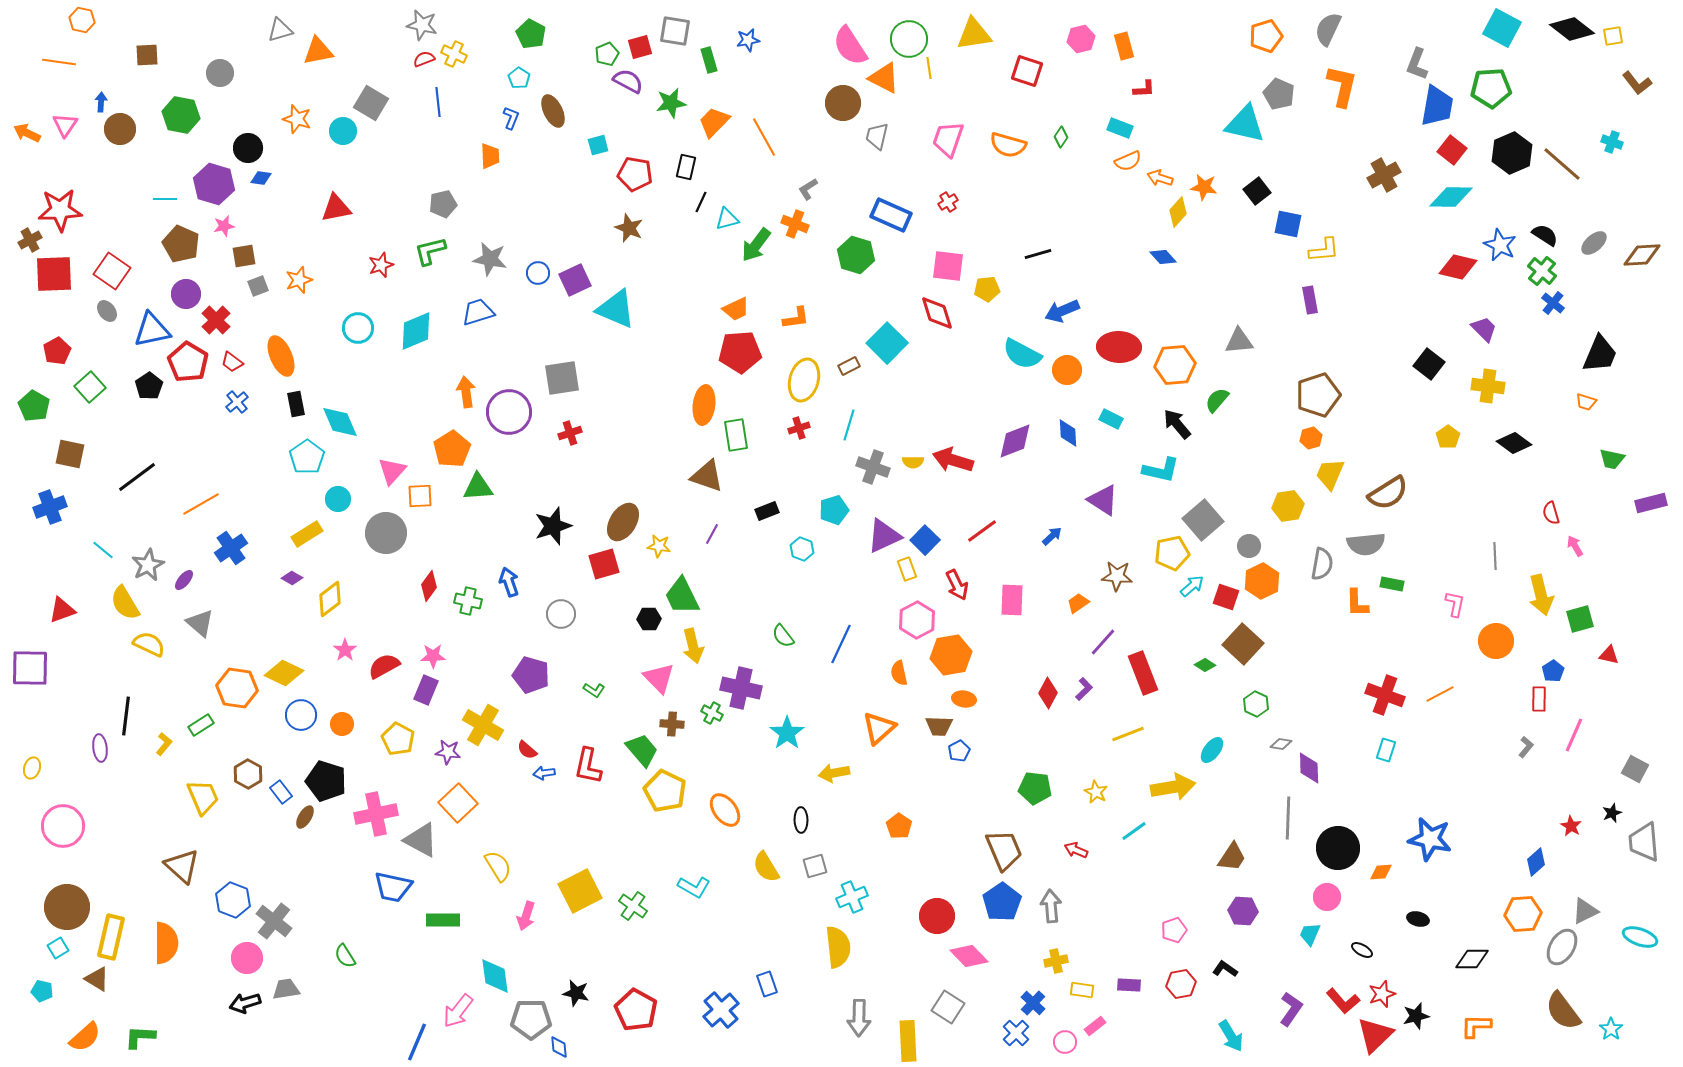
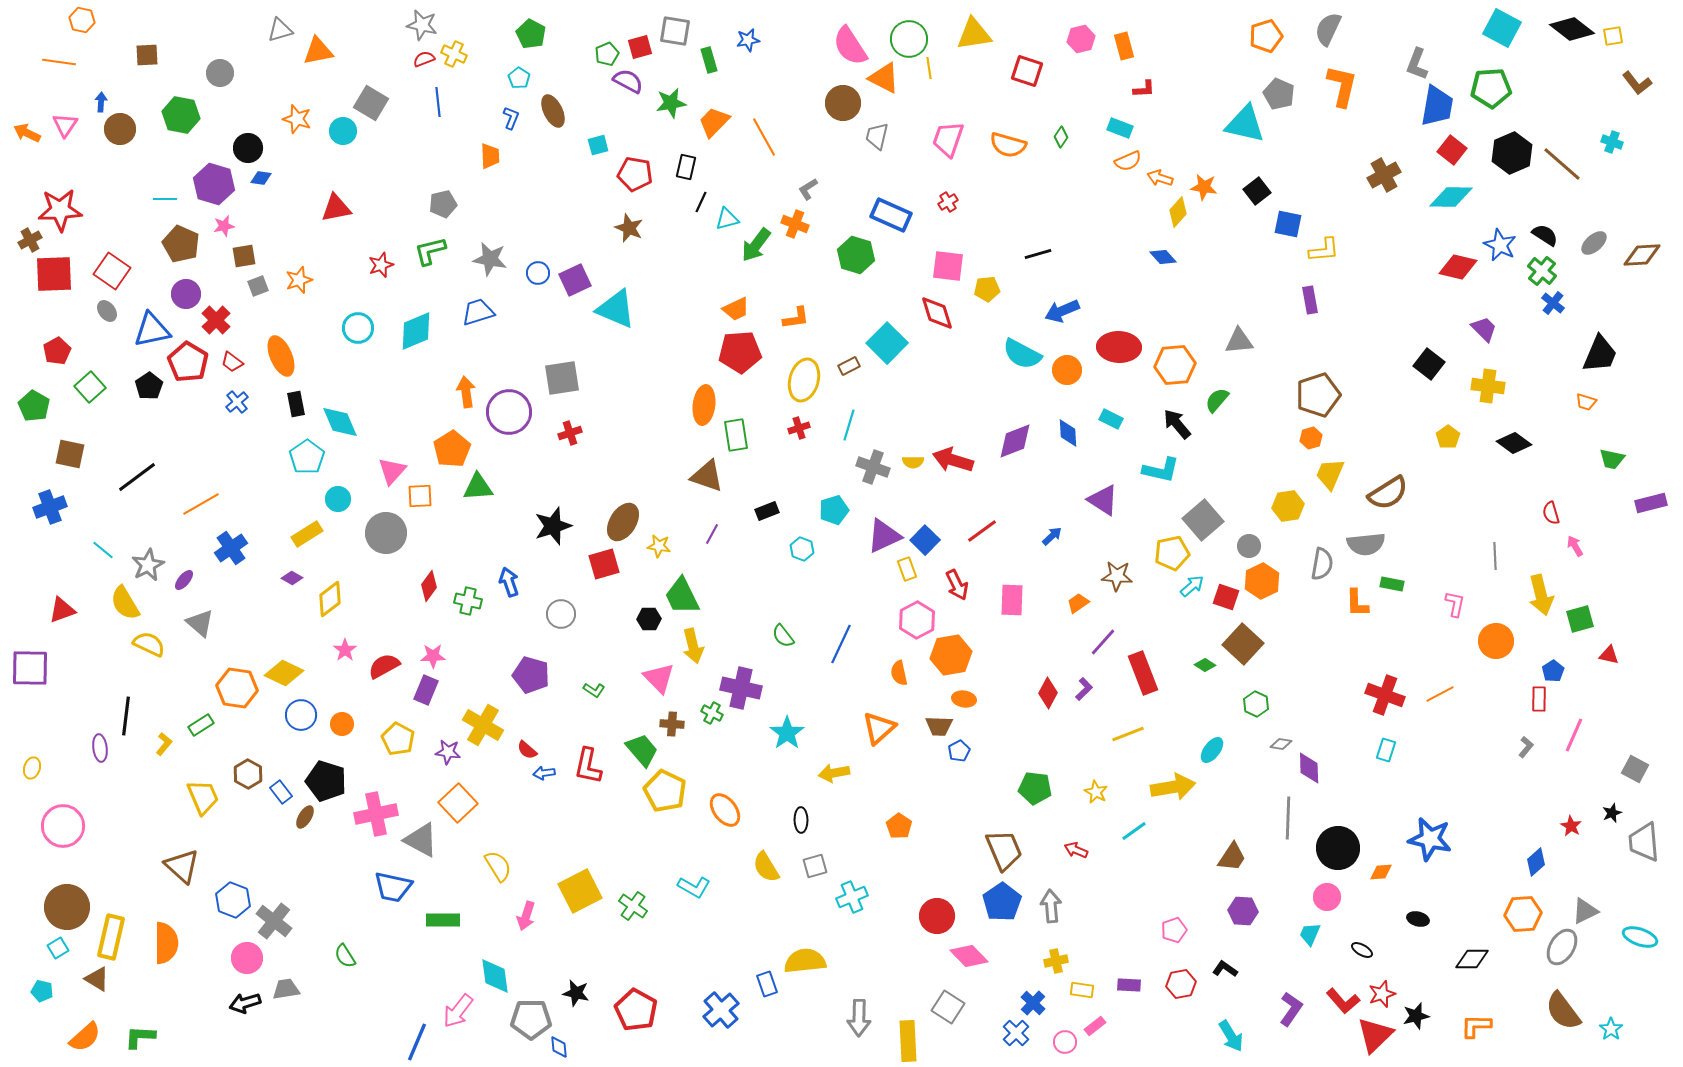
yellow semicircle at (838, 947): moved 33 px left, 14 px down; rotated 90 degrees counterclockwise
